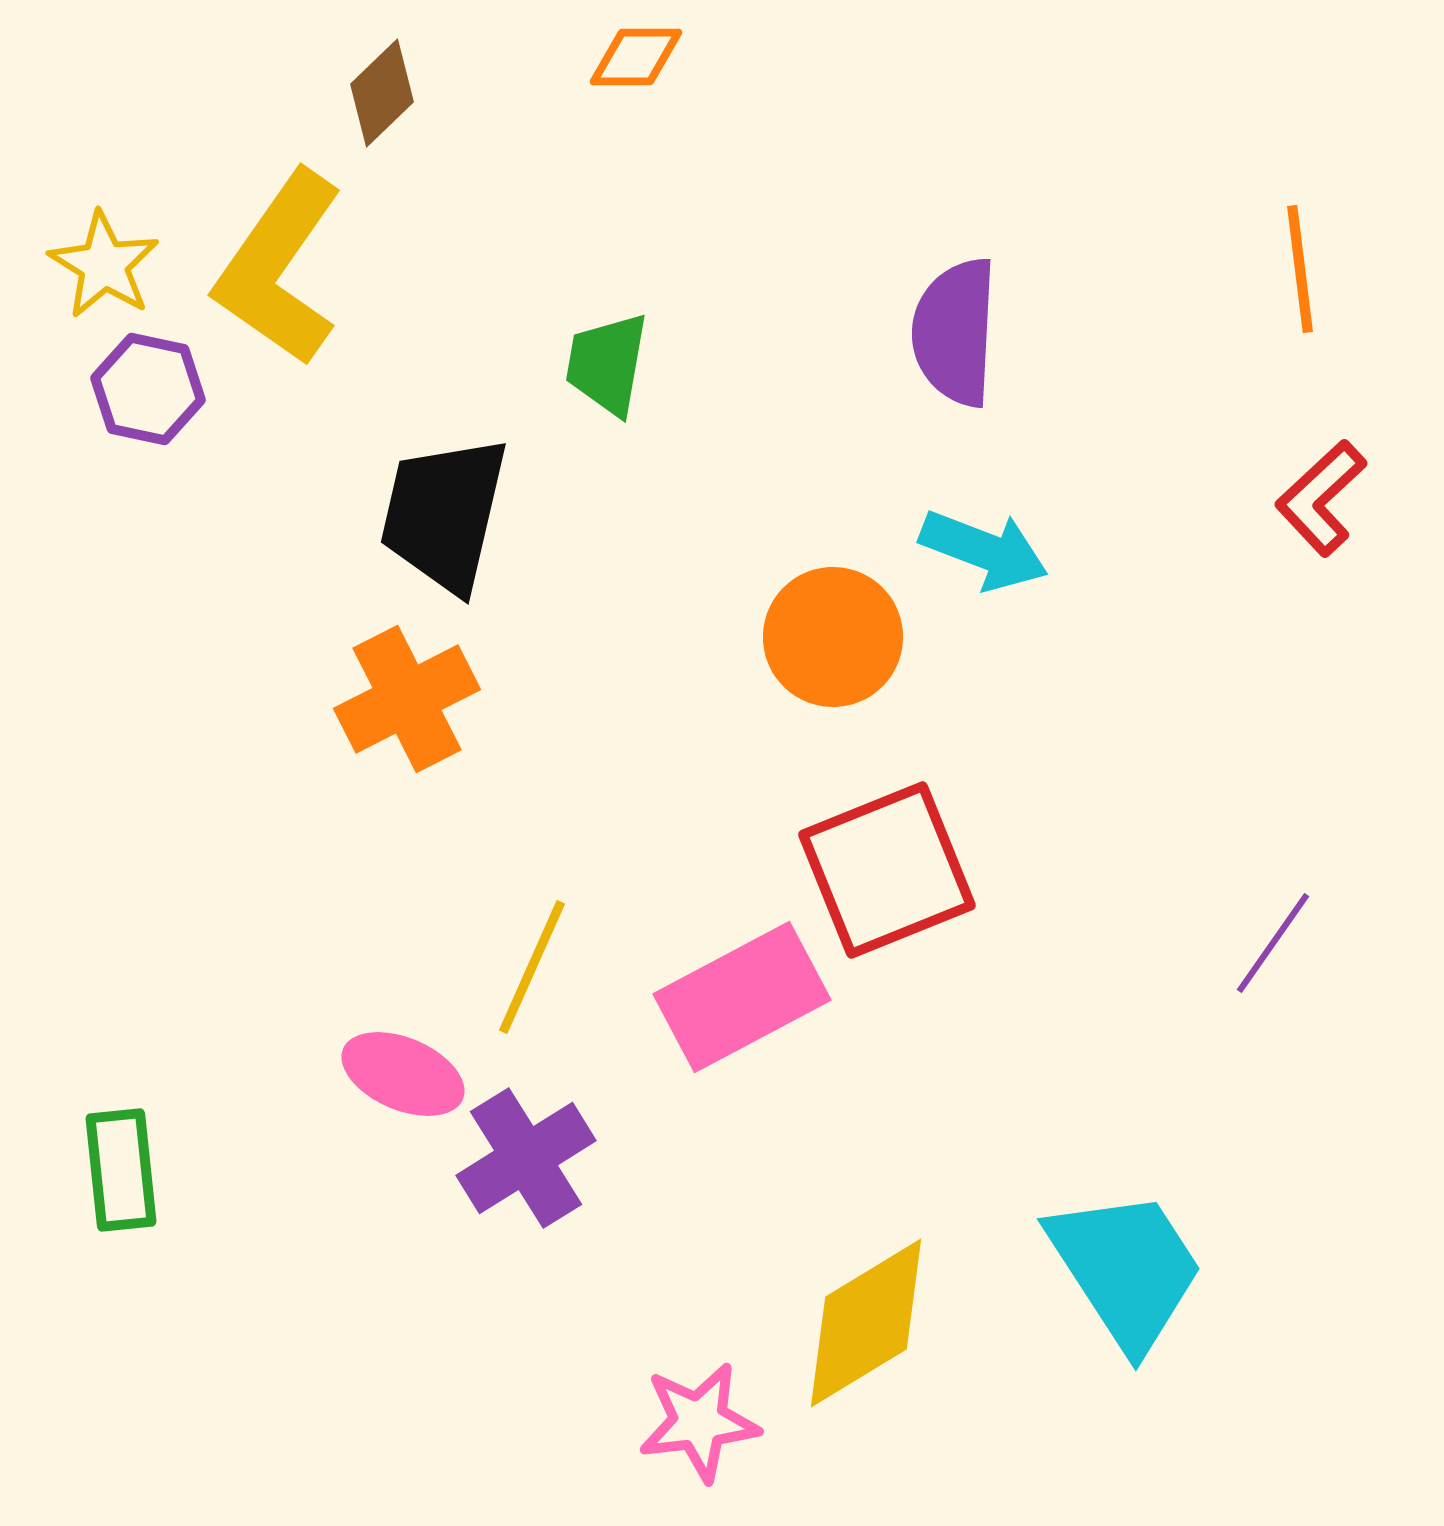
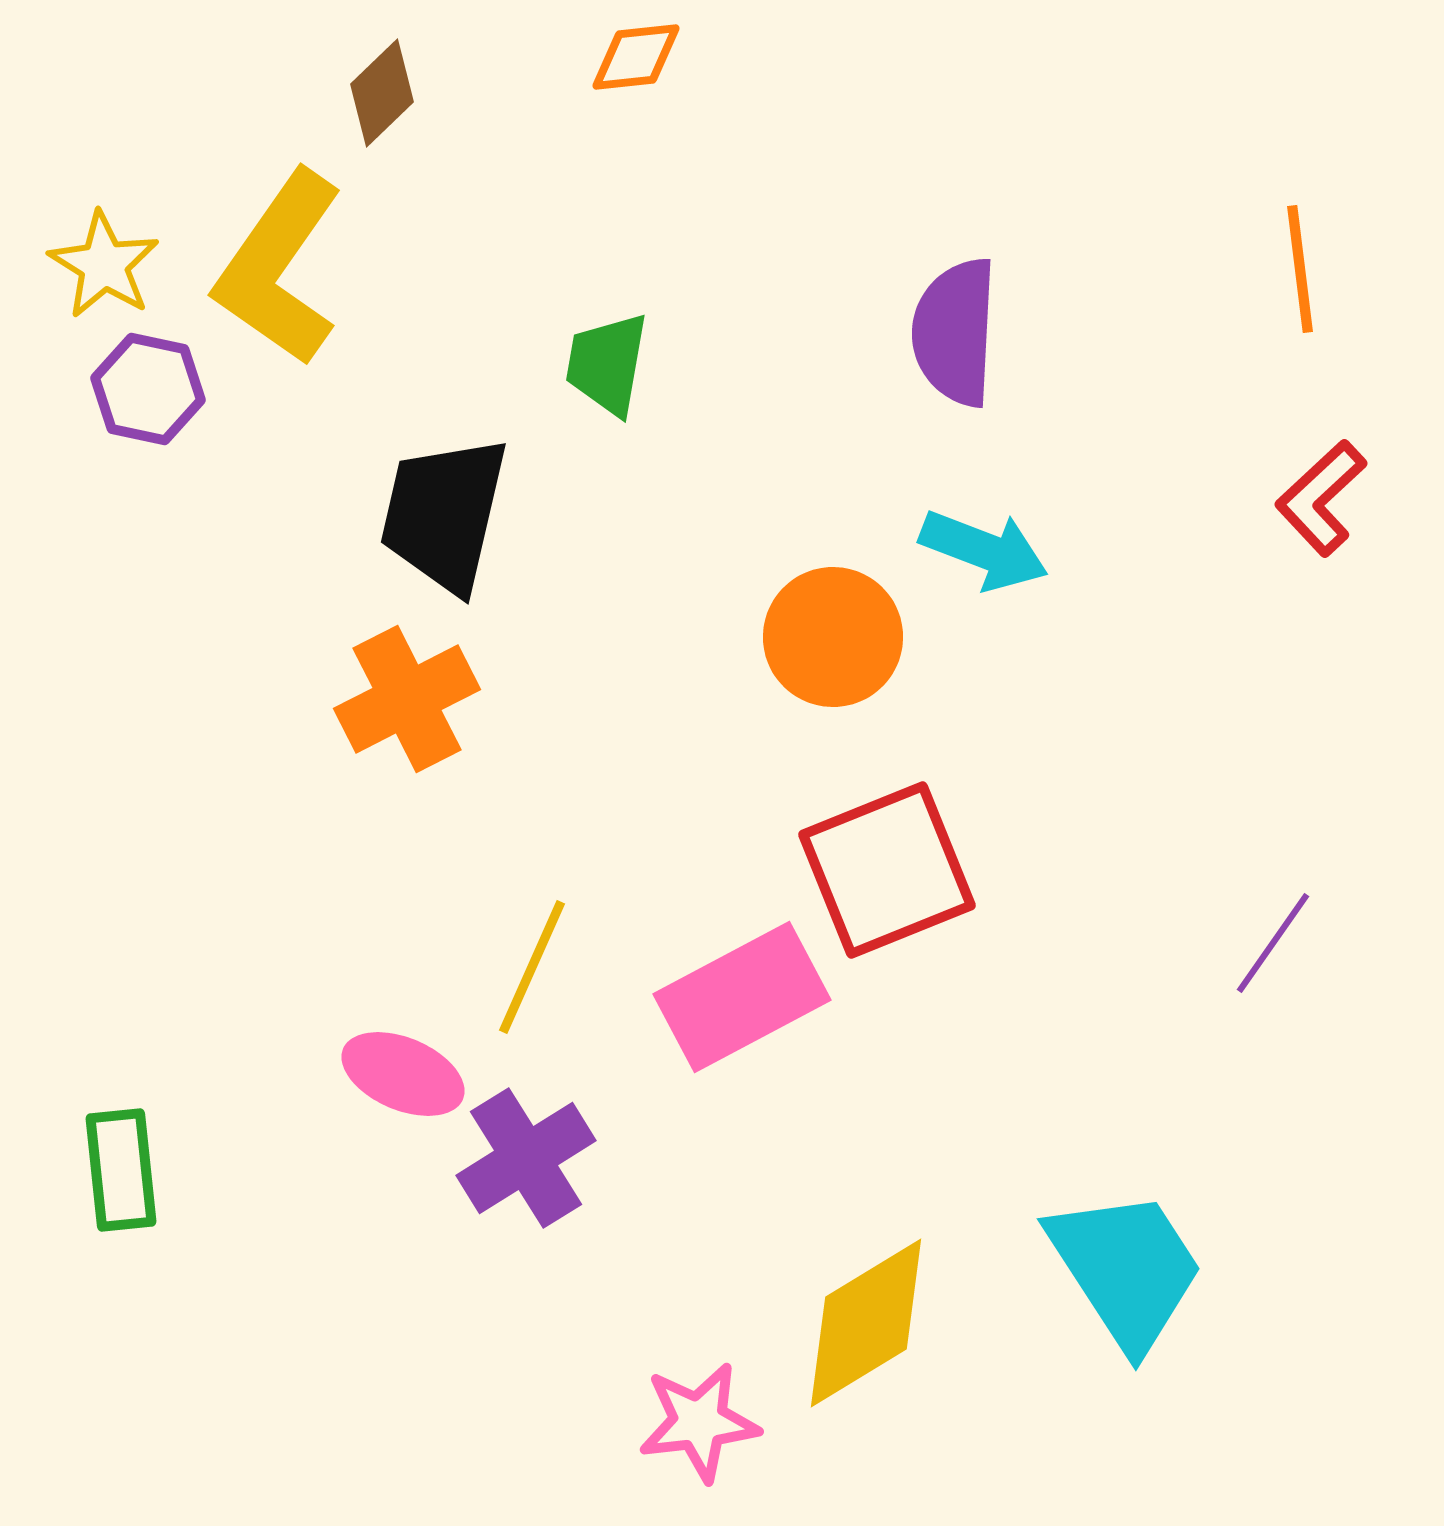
orange diamond: rotated 6 degrees counterclockwise
